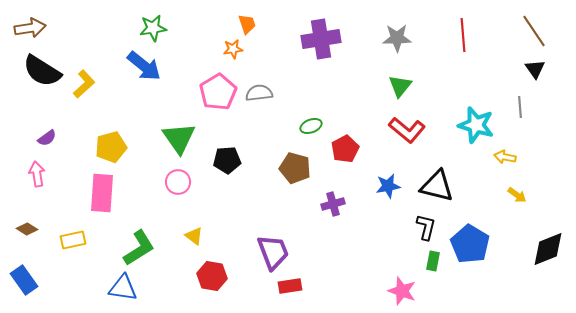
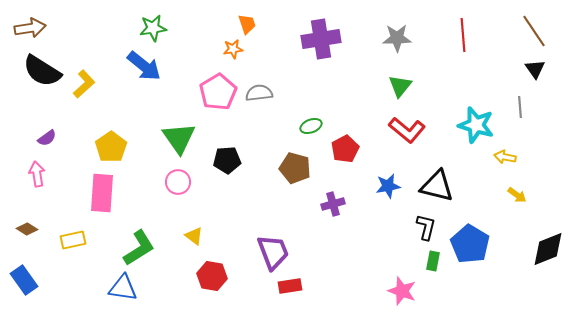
yellow pentagon at (111, 147): rotated 20 degrees counterclockwise
